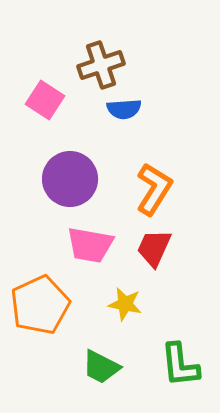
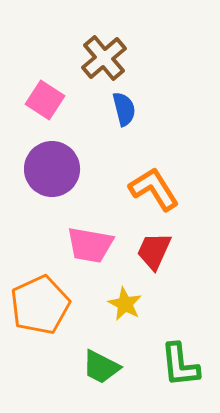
brown cross: moved 3 px right, 7 px up; rotated 21 degrees counterclockwise
blue semicircle: rotated 100 degrees counterclockwise
purple circle: moved 18 px left, 10 px up
orange L-shape: rotated 64 degrees counterclockwise
red trapezoid: moved 3 px down
yellow star: rotated 16 degrees clockwise
